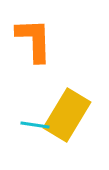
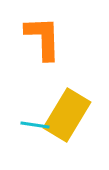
orange L-shape: moved 9 px right, 2 px up
